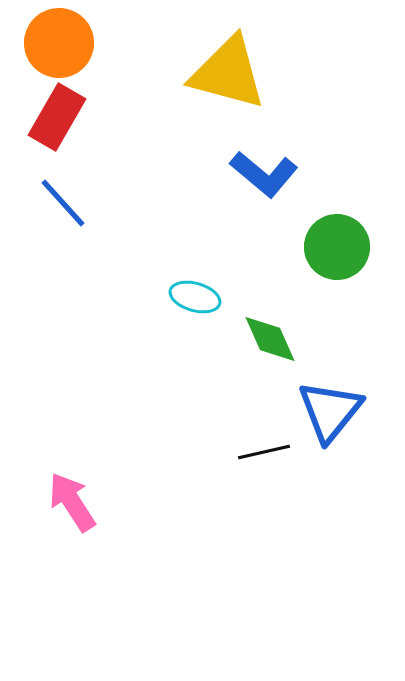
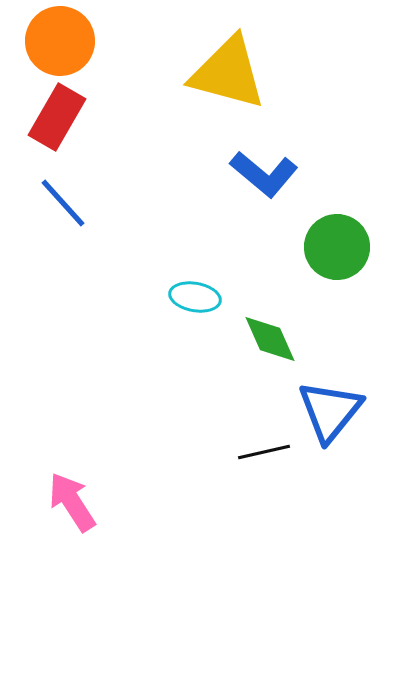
orange circle: moved 1 px right, 2 px up
cyan ellipse: rotated 6 degrees counterclockwise
